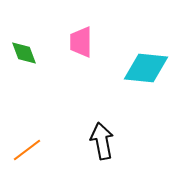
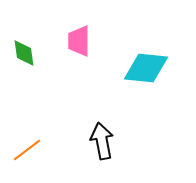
pink trapezoid: moved 2 px left, 1 px up
green diamond: rotated 12 degrees clockwise
